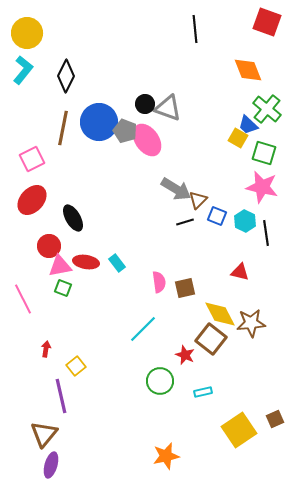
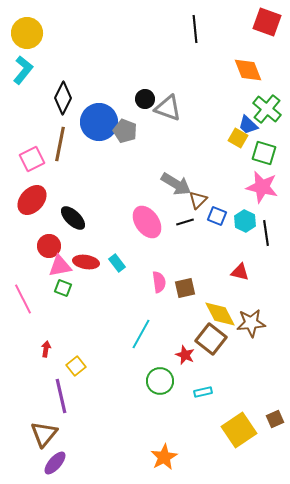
black diamond at (66, 76): moved 3 px left, 22 px down
black circle at (145, 104): moved 5 px up
brown line at (63, 128): moved 3 px left, 16 px down
pink ellipse at (147, 140): moved 82 px down
gray arrow at (176, 189): moved 5 px up
black ellipse at (73, 218): rotated 16 degrees counterclockwise
cyan line at (143, 329): moved 2 px left, 5 px down; rotated 16 degrees counterclockwise
orange star at (166, 456): moved 2 px left, 1 px down; rotated 16 degrees counterclockwise
purple ellipse at (51, 465): moved 4 px right, 2 px up; rotated 25 degrees clockwise
